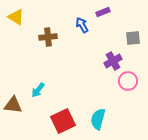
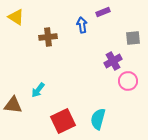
blue arrow: rotated 21 degrees clockwise
